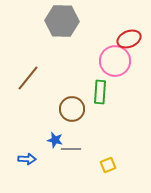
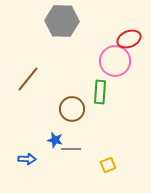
brown line: moved 1 px down
